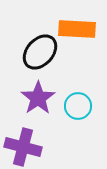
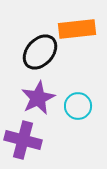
orange rectangle: rotated 9 degrees counterclockwise
purple star: rotated 8 degrees clockwise
purple cross: moved 7 px up
